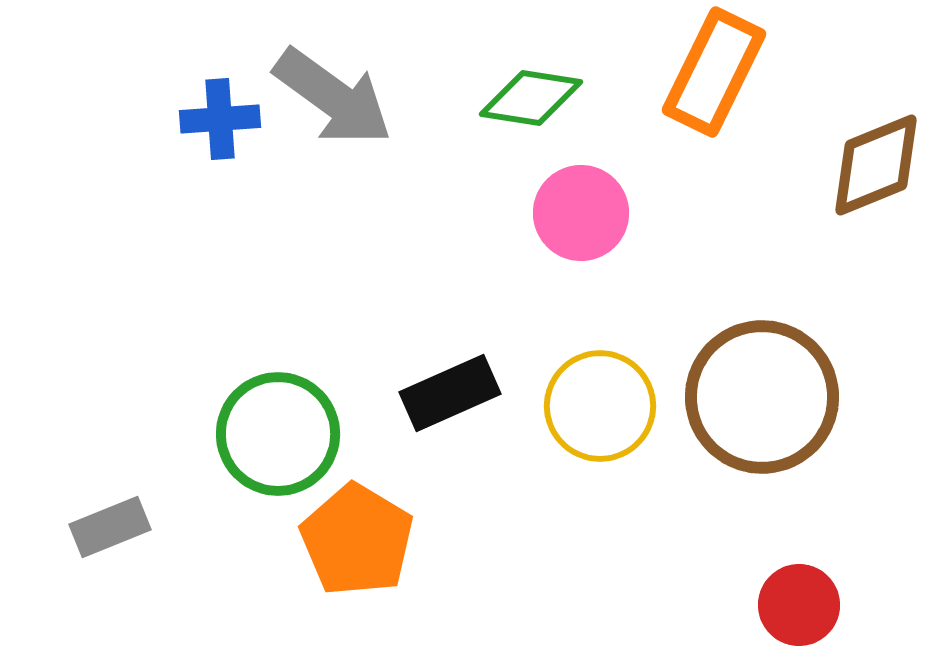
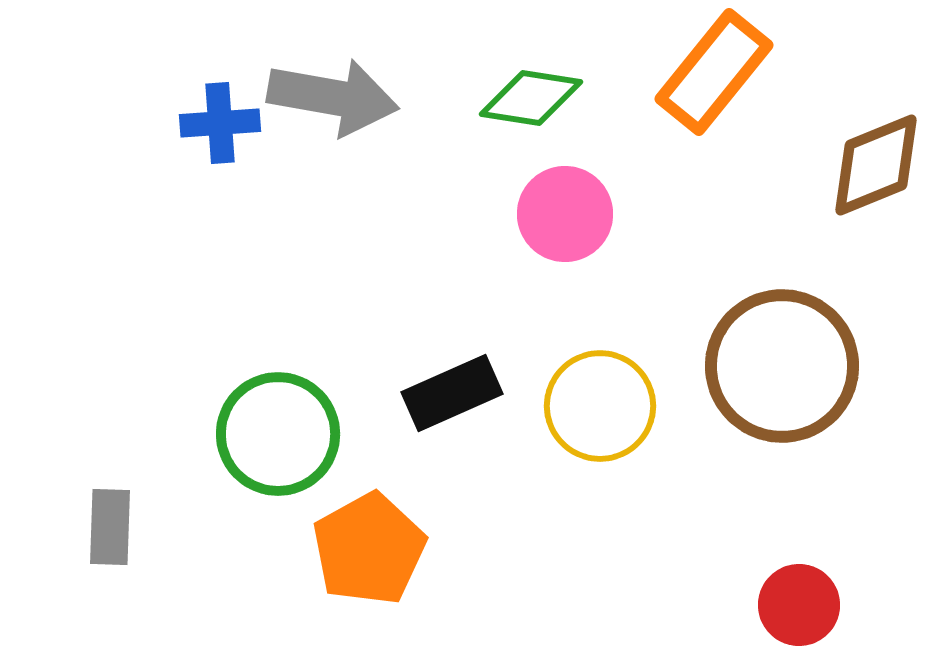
orange rectangle: rotated 13 degrees clockwise
gray arrow: rotated 26 degrees counterclockwise
blue cross: moved 4 px down
pink circle: moved 16 px left, 1 px down
black rectangle: moved 2 px right
brown circle: moved 20 px right, 31 px up
gray rectangle: rotated 66 degrees counterclockwise
orange pentagon: moved 12 px right, 9 px down; rotated 12 degrees clockwise
